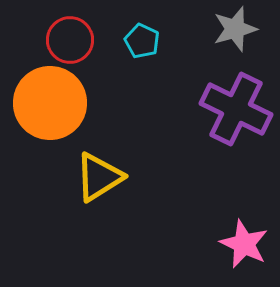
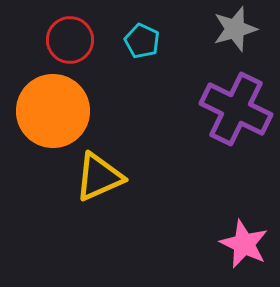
orange circle: moved 3 px right, 8 px down
yellow triangle: rotated 8 degrees clockwise
